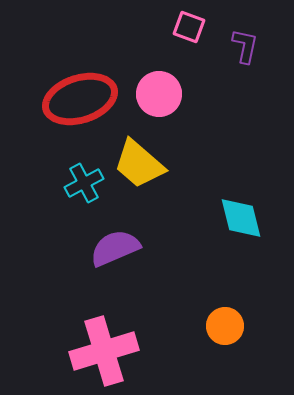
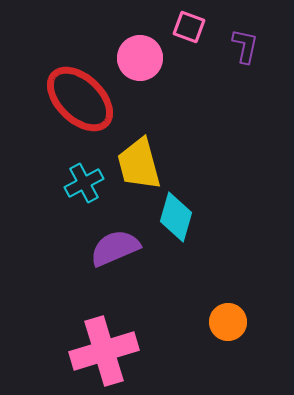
pink circle: moved 19 px left, 36 px up
red ellipse: rotated 62 degrees clockwise
yellow trapezoid: rotated 34 degrees clockwise
cyan diamond: moved 65 px left, 1 px up; rotated 30 degrees clockwise
orange circle: moved 3 px right, 4 px up
